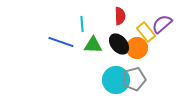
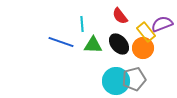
red semicircle: rotated 144 degrees clockwise
purple semicircle: rotated 20 degrees clockwise
orange circle: moved 6 px right
cyan circle: moved 1 px down
